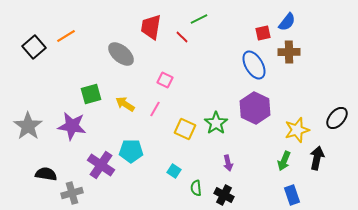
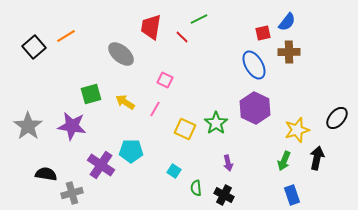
yellow arrow: moved 2 px up
